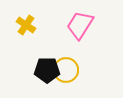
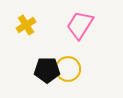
yellow cross: rotated 24 degrees clockwise
yellow circle: moved 2 px right, 1 px up
